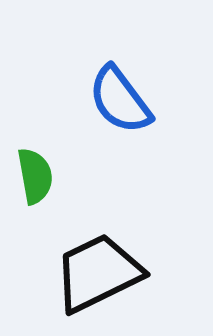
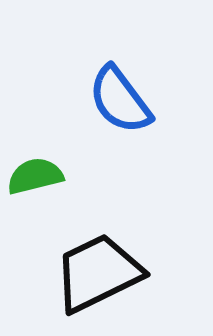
green semicircle: rotated 94 degrees counterclockwise
